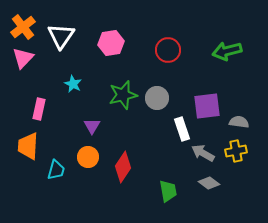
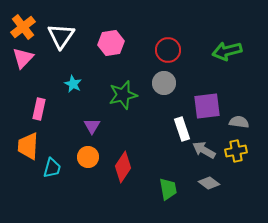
gray circle: moved 7 px right, 15 px up
gray arrow: moved 1 px right, 3 px up
cyan trapezoid: moved 4 px left, 2 px up
green trapezoid: moved 2 px up
